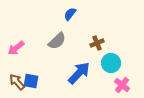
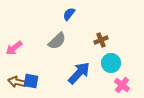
blue semicircle: moved 1 px left
brown cross: moved 4 px right, 3 px up
pink arrow: moved 2 px left
brown arrow: rotated 36 degrees counterclockwise
